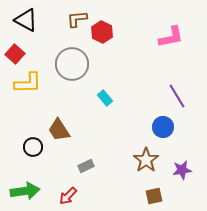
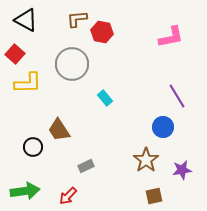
red hexagon: rotated 15 degrees counterclockwise
